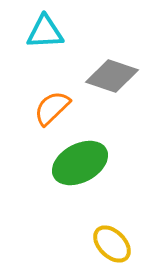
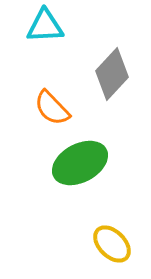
cyan triangle: moved 6 px up
gray diamond: moved 2 px up; rotated 66 degrees counterclockwise
orange semicircle: rotated 90 degrees counterclockwise
